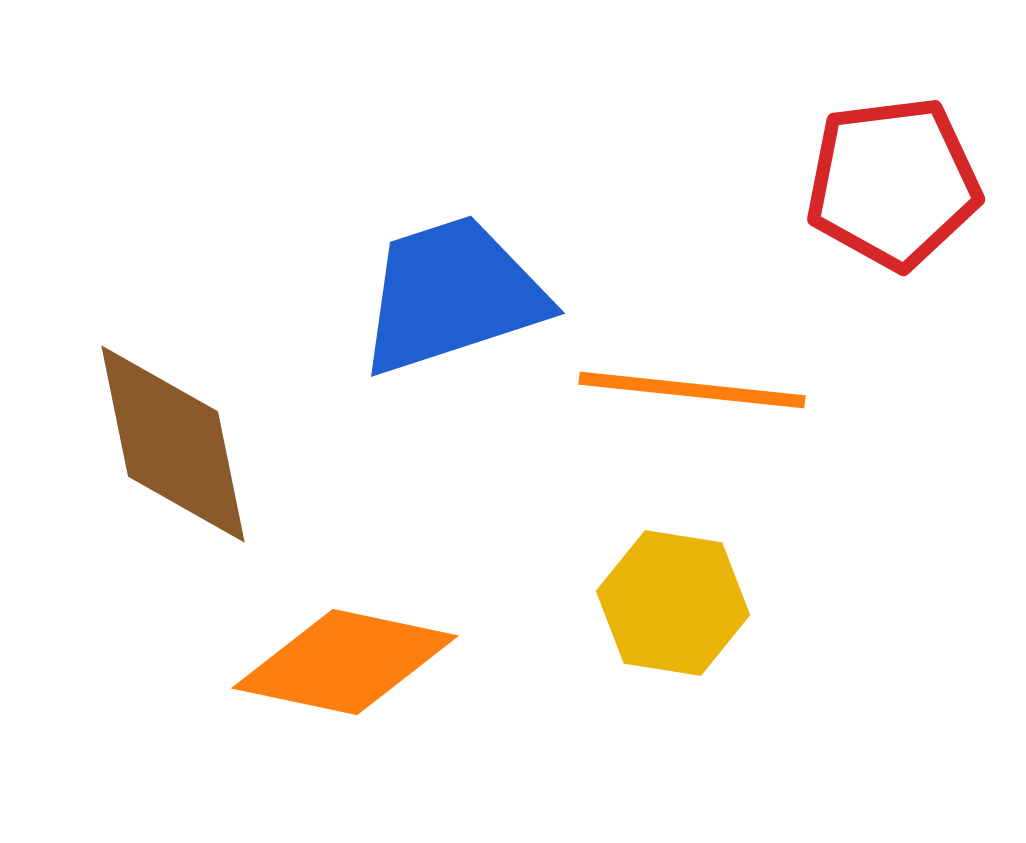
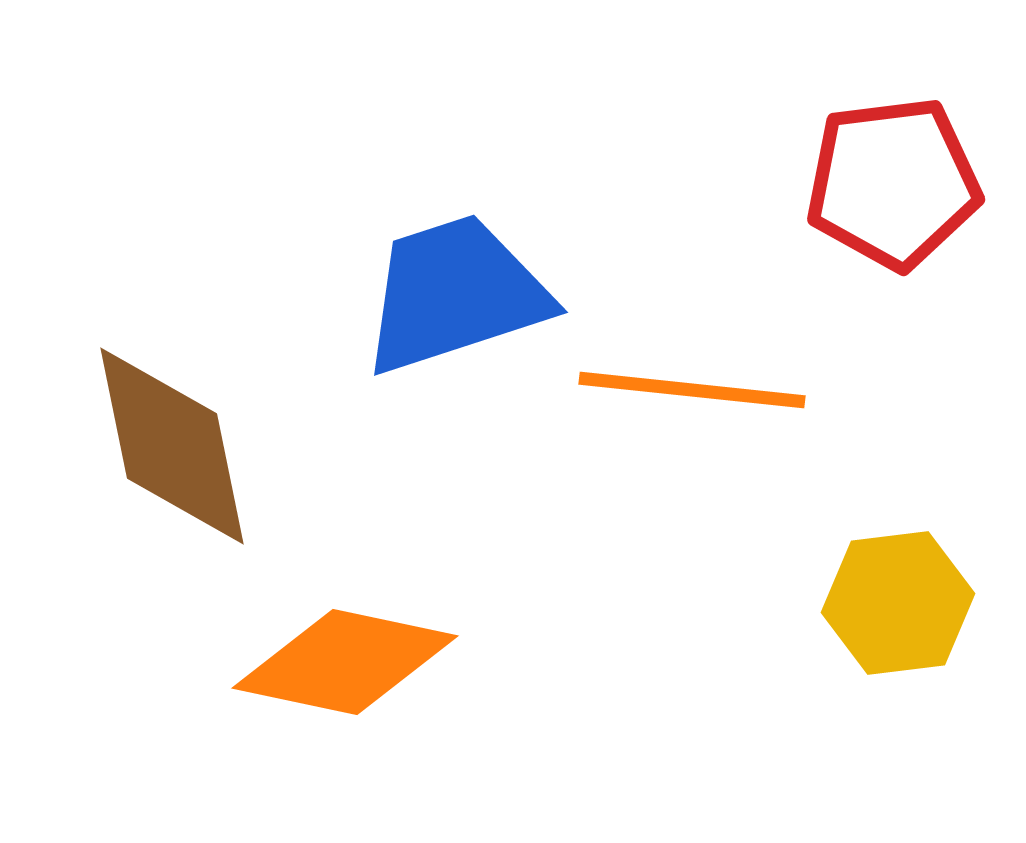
blue trapezoid: moved 3 px right, 1 px up
brown diamond: moved 1 px left, 2 px down
yellow hexagon: moved 225 px right; rotated 16 degrees counterclockwise
